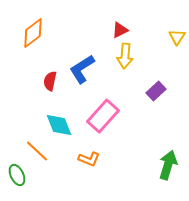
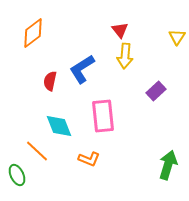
red triangle: rotated 42 degrees counterclockwise
pink rectangle: rotated 48 degrees counterclockwise
cyan diamond: moved 1 px down
